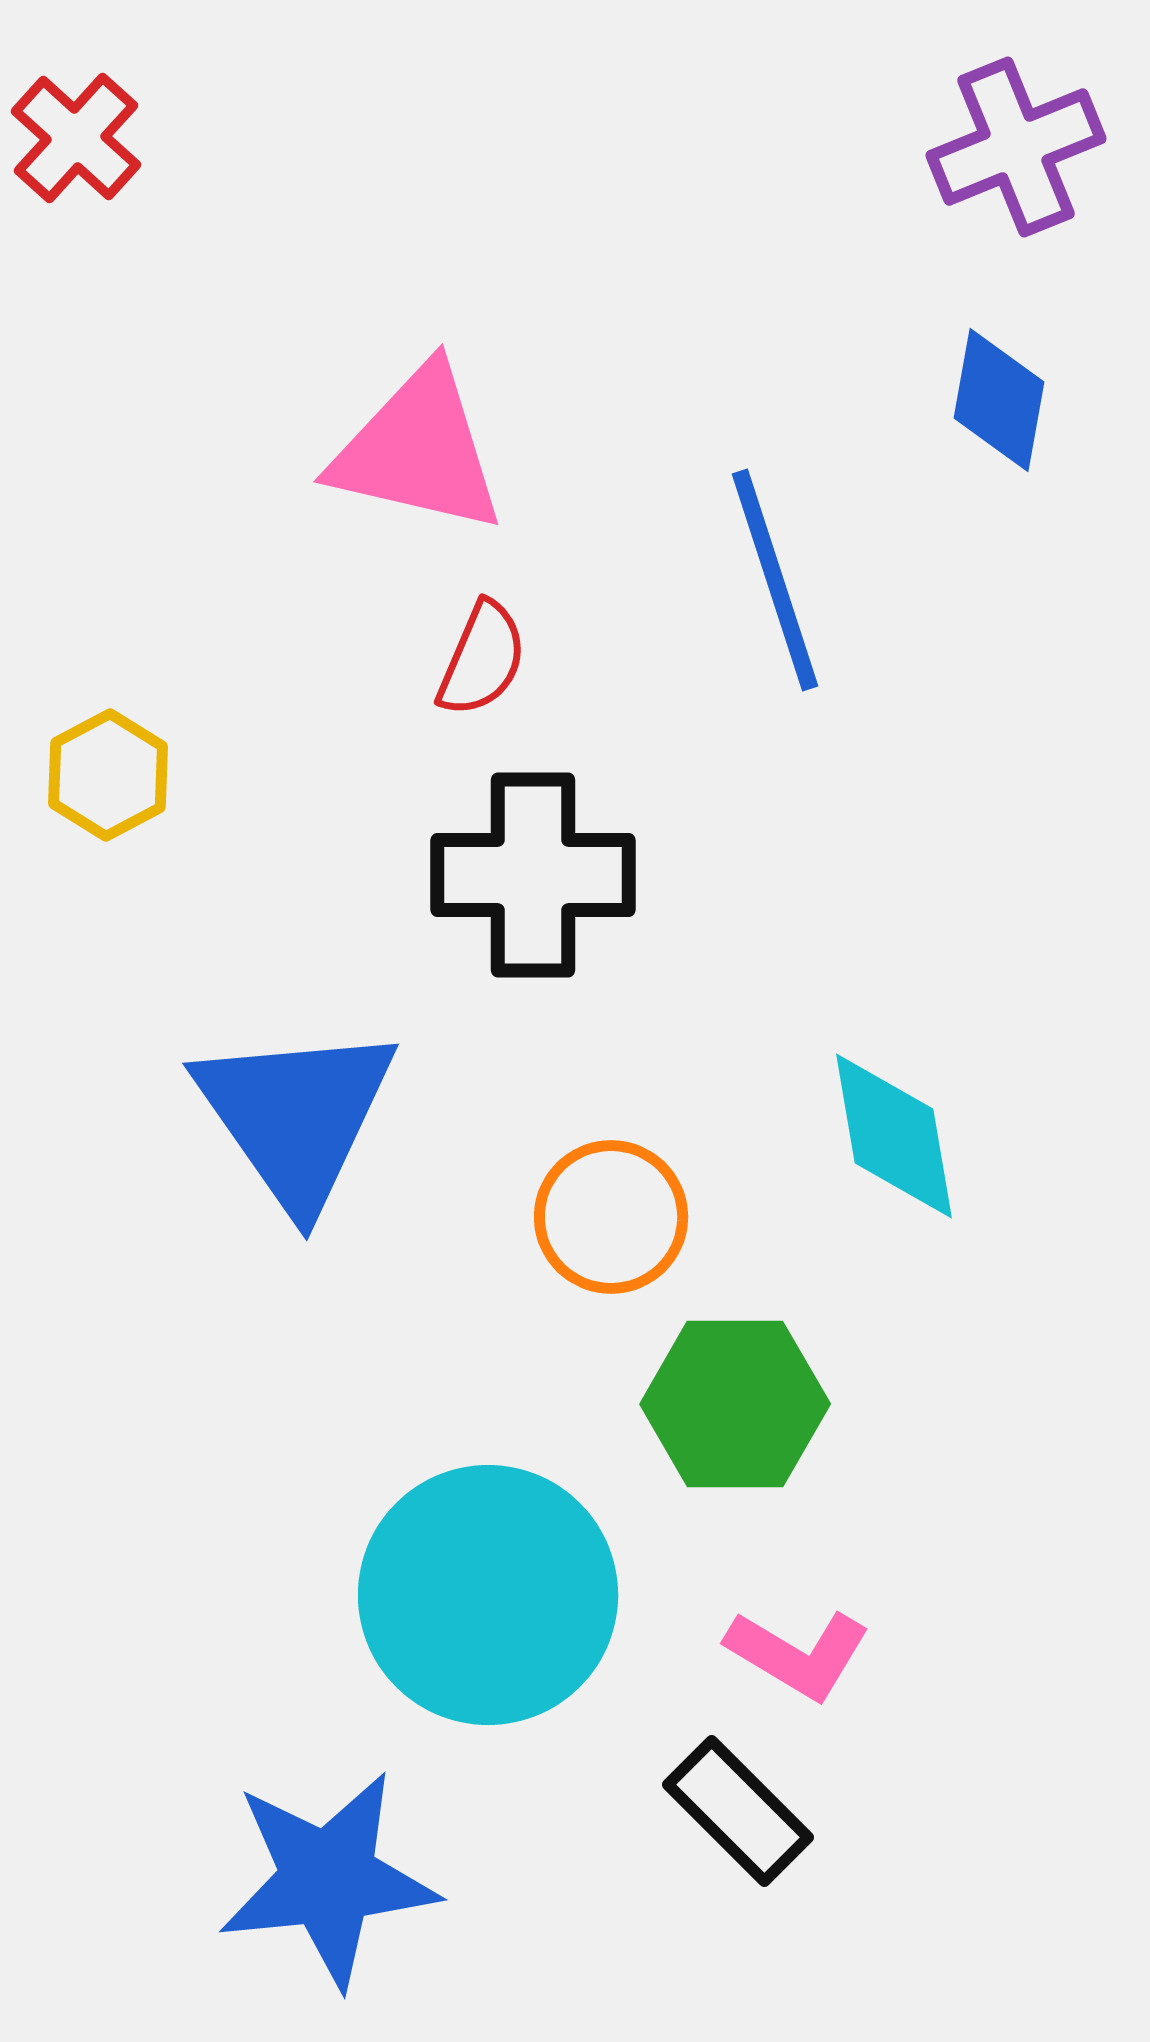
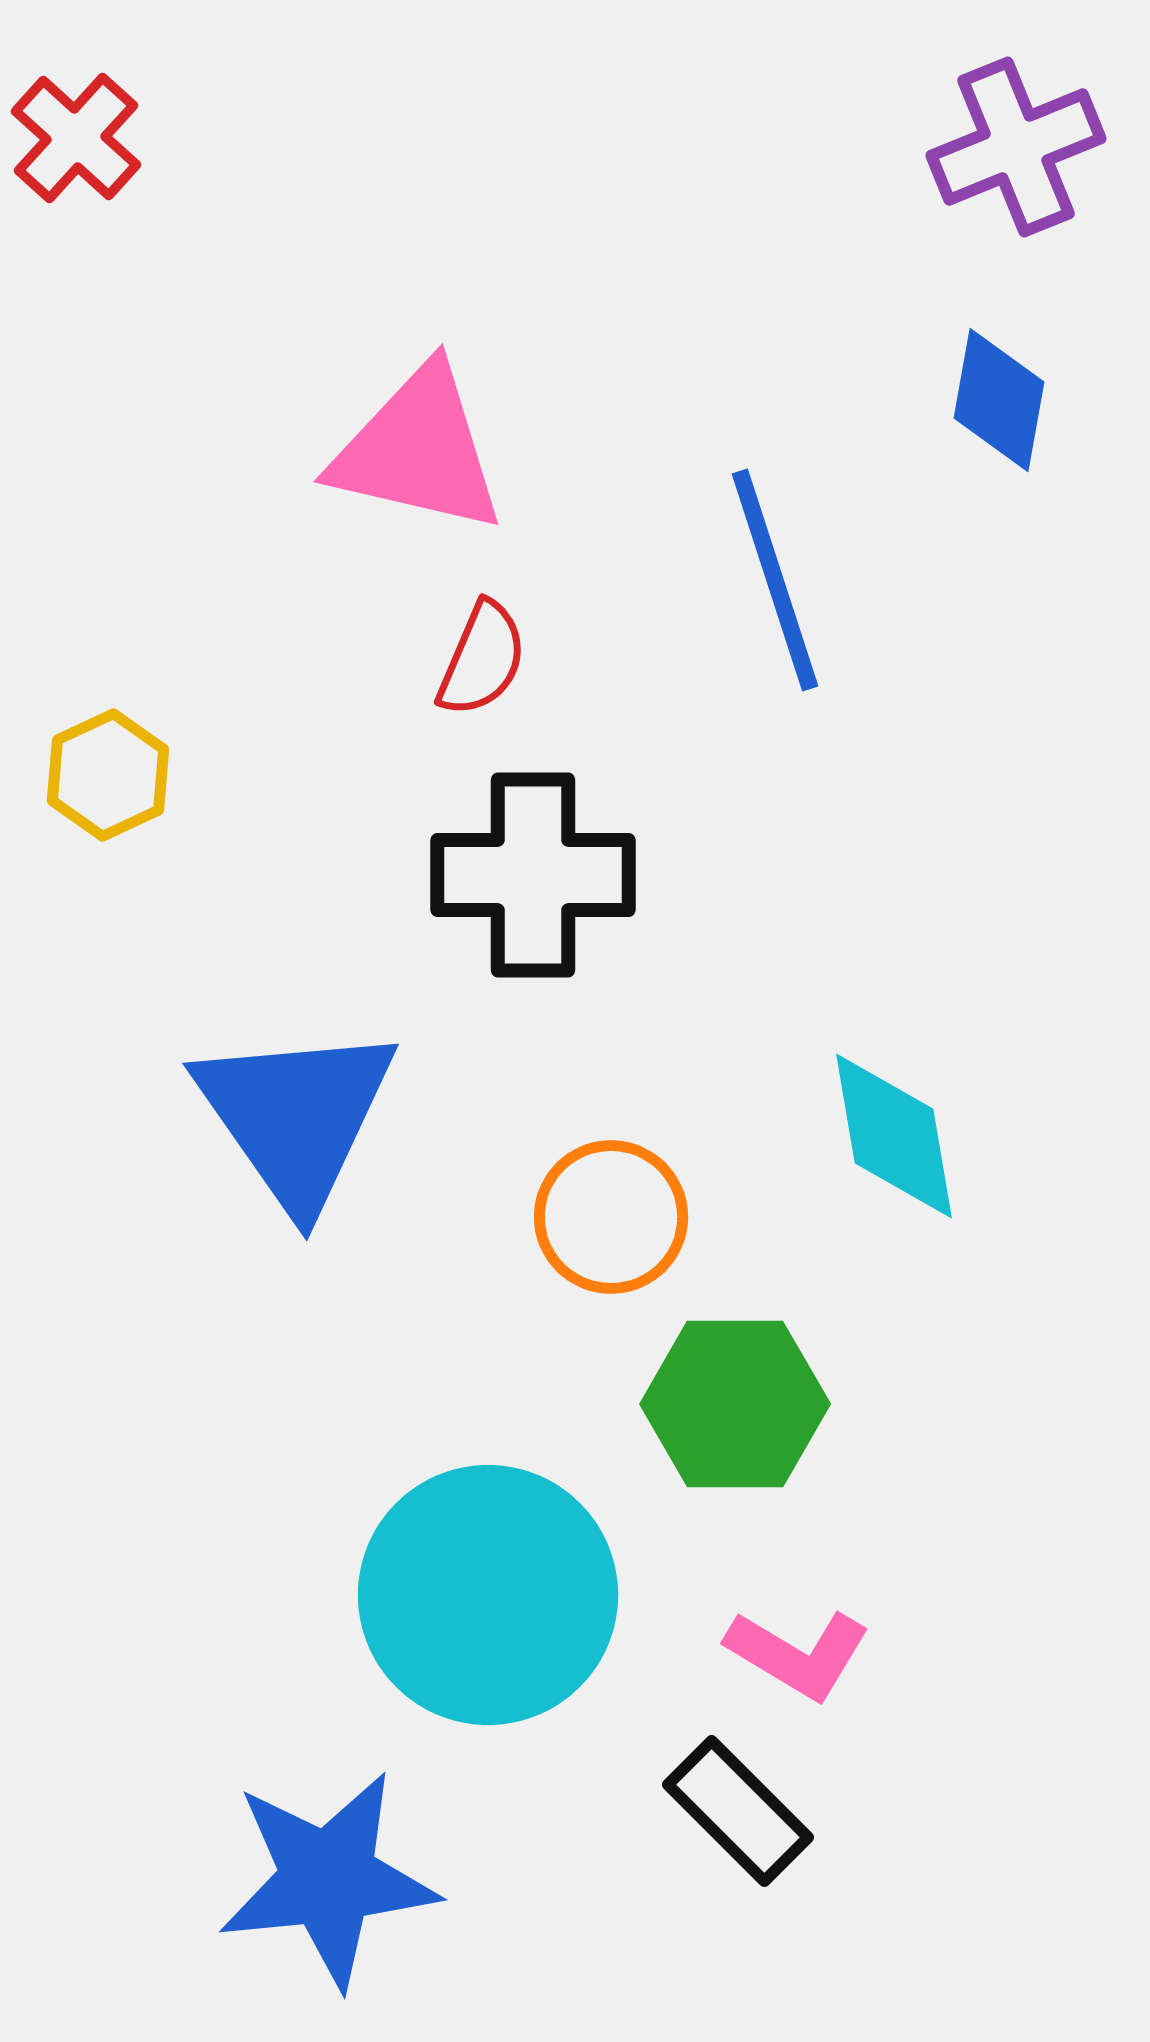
yellow hexagon: rotated 3 degrees clockwise
